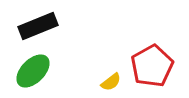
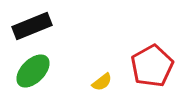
black rectangle: moved 6 px left
yellow semicircle: moved 9 px left
